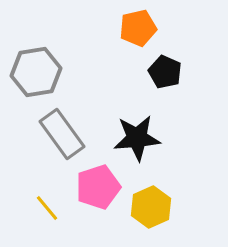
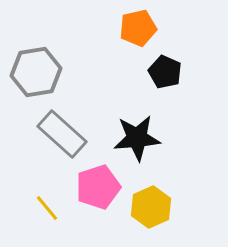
gray rectangle: rotated 12 degrees counterclockwise
